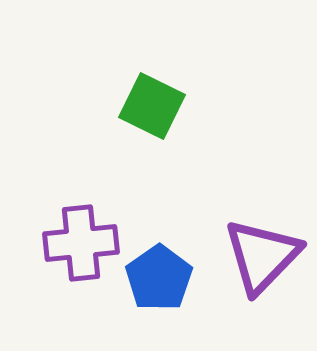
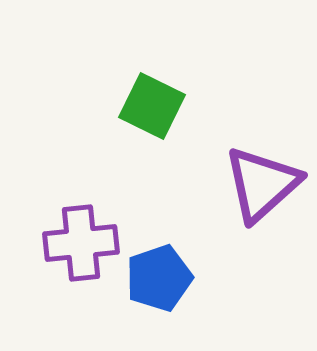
purple triangle: moved 72 px up; rotated 4 degrees clockwise
blue pentagon: rotated 16 degrees clockwise
